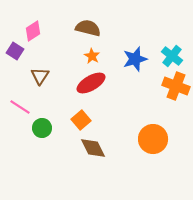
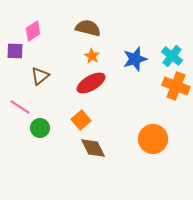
purple square: rotated 30 degrees counterclockwise
brown triangle: rotated 18 degrees clockwise
green circle: moved 2 px left
